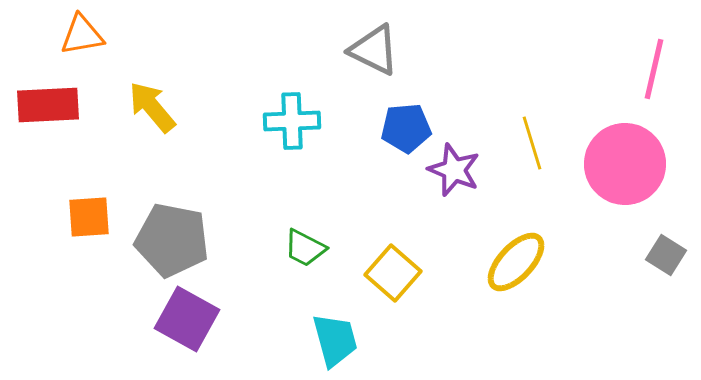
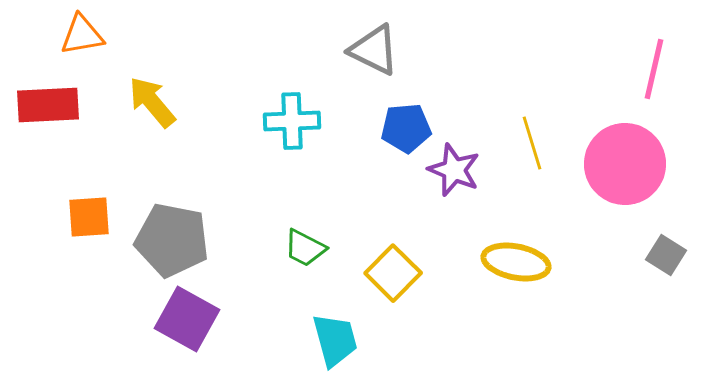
yellow arrow: moved 5 px up
yellow ellipse: rotated 58 degrees clockwise
yellow square: rotated 4 degrees clockwise
